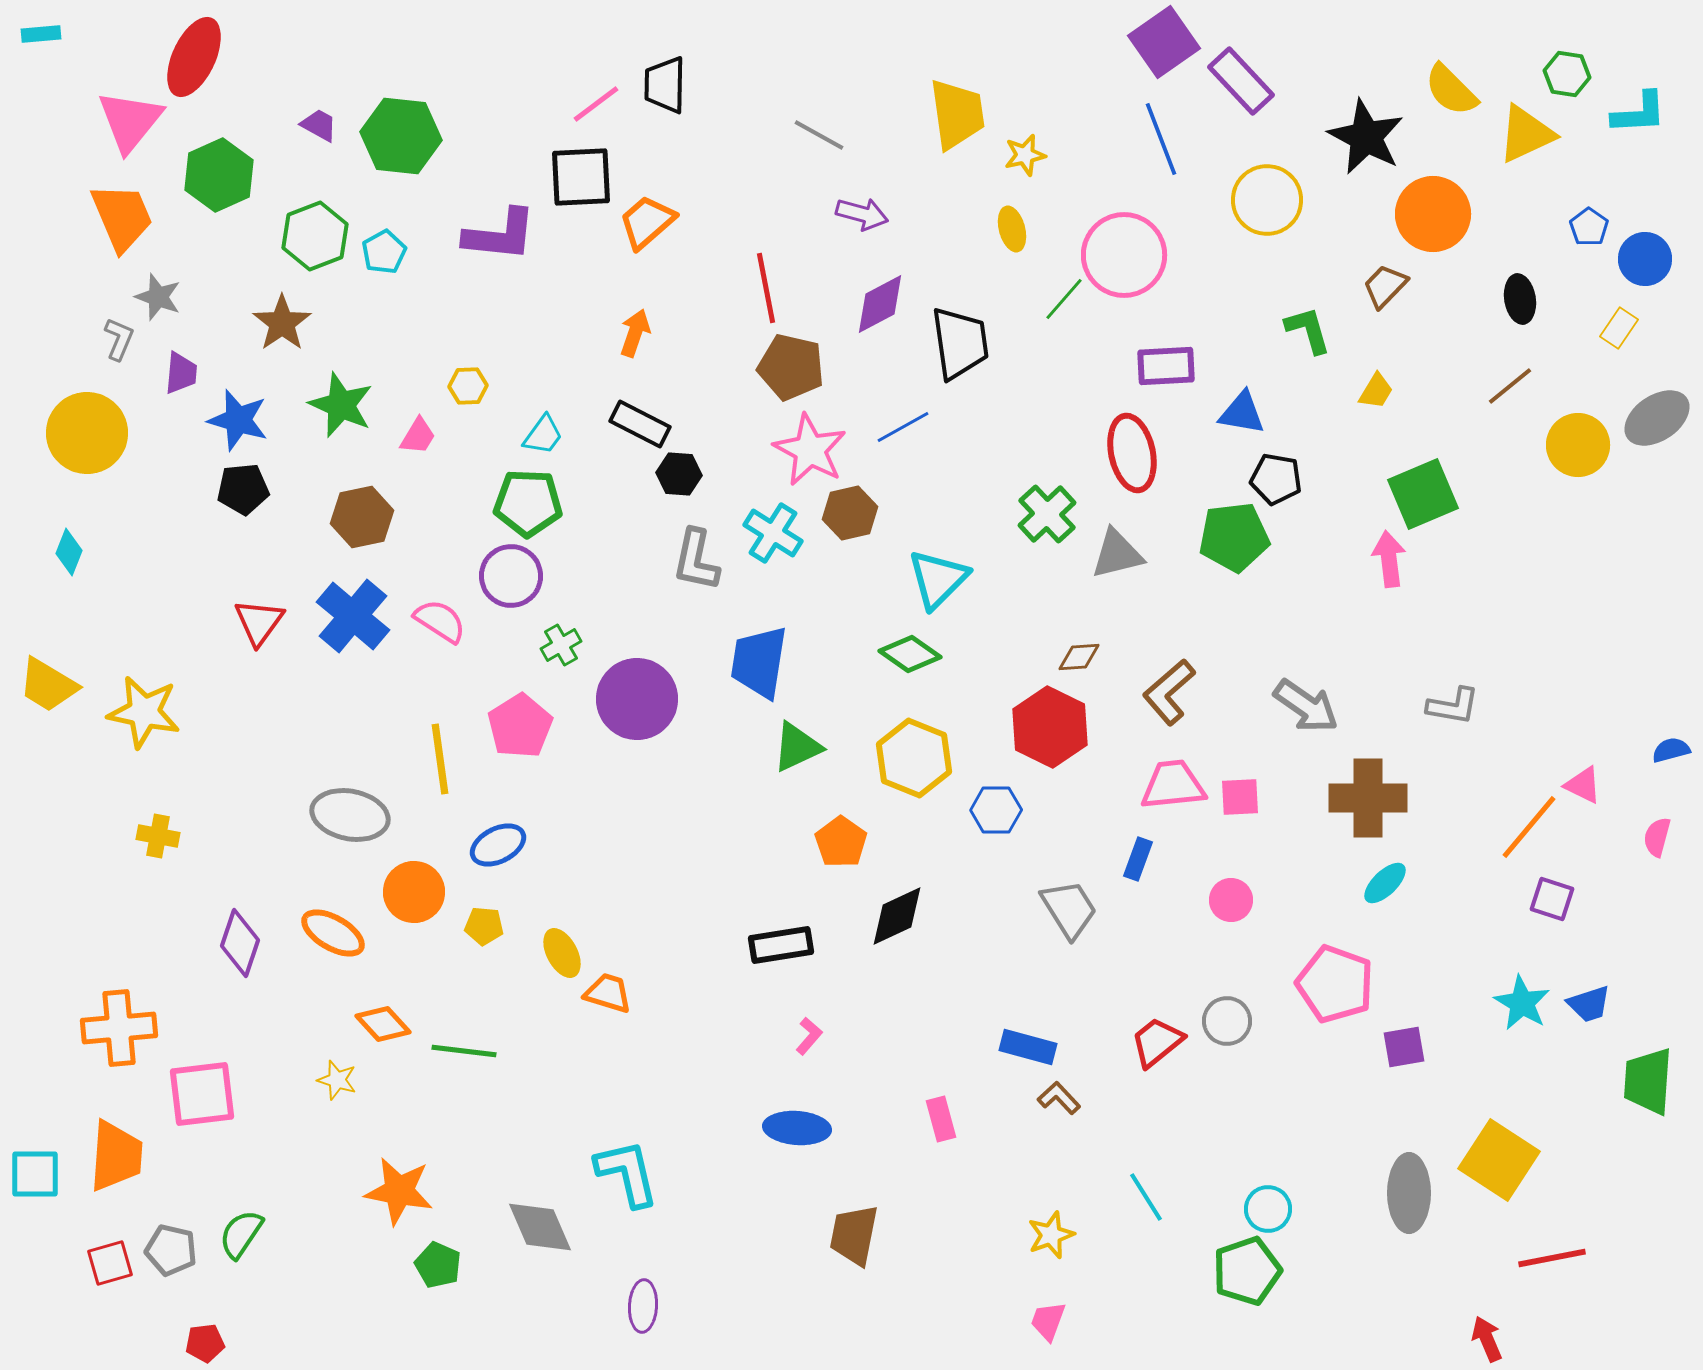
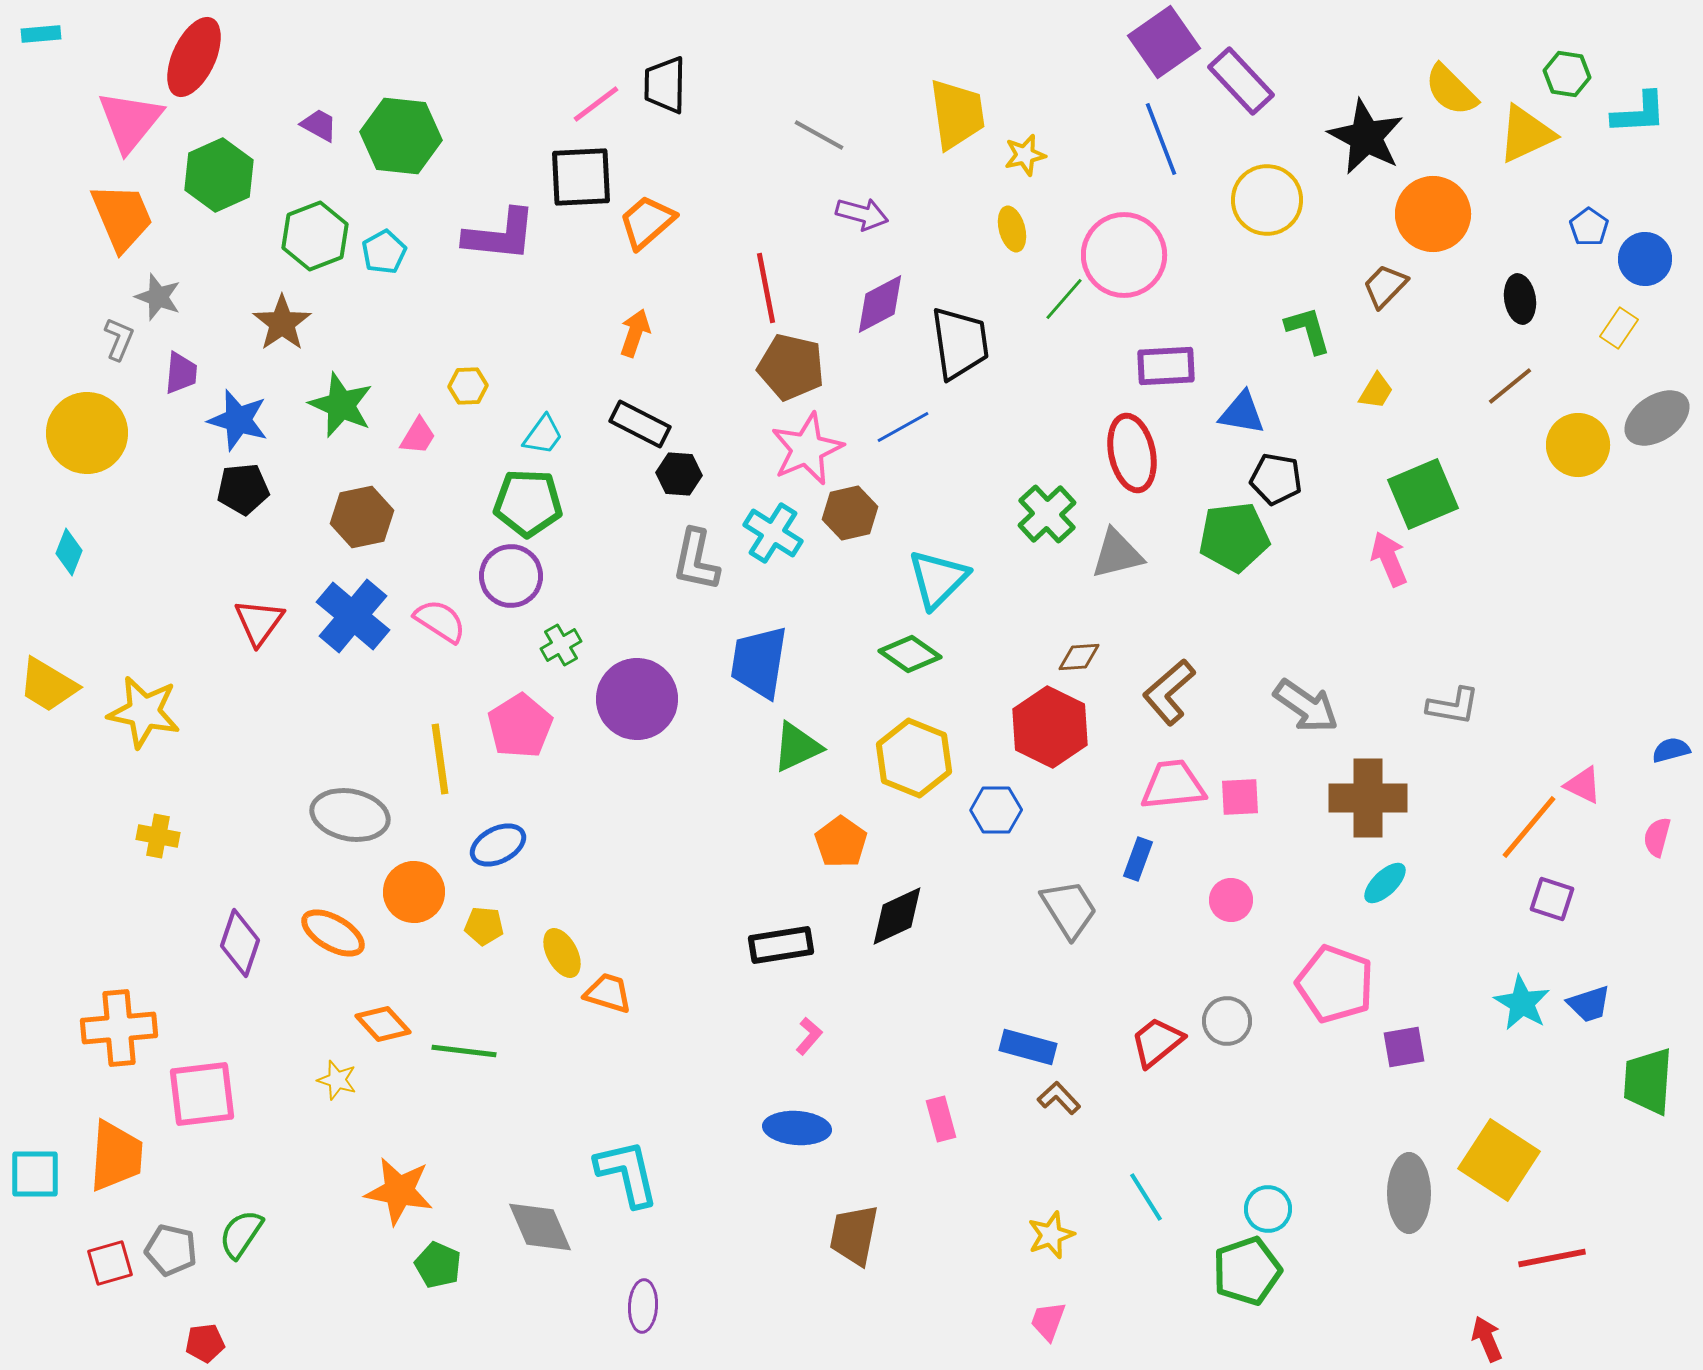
pink star at (810, 450): moved 3 px left, 1 px up; rotated 20 degrees clockwise
pink arrow at (1389, 559): rotated 16 degrees counterclockwise
